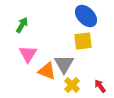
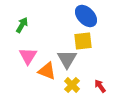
pink triangle: moved 2 px down
gray triangle: moved 3 px right, 5 px up
